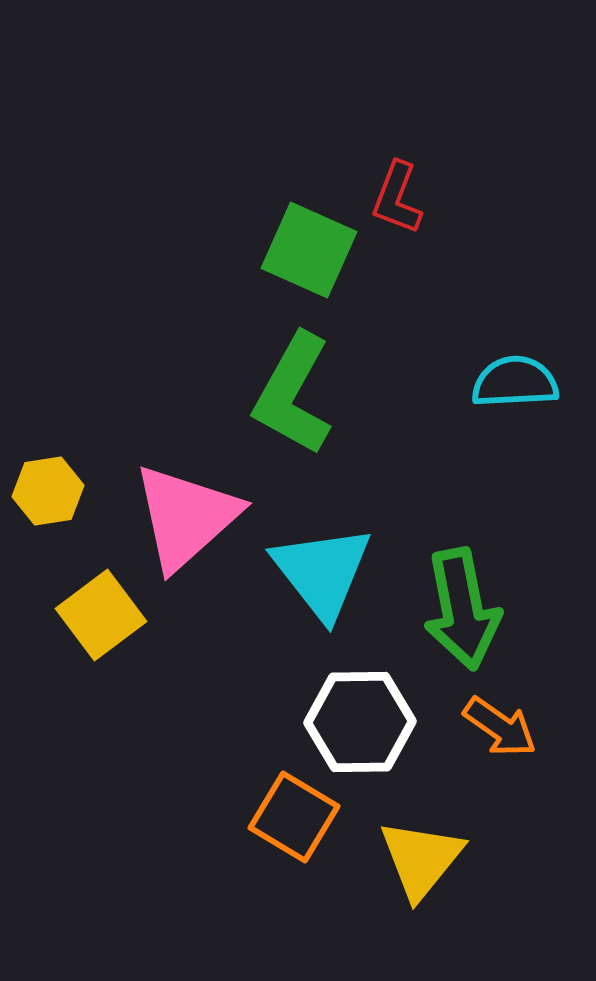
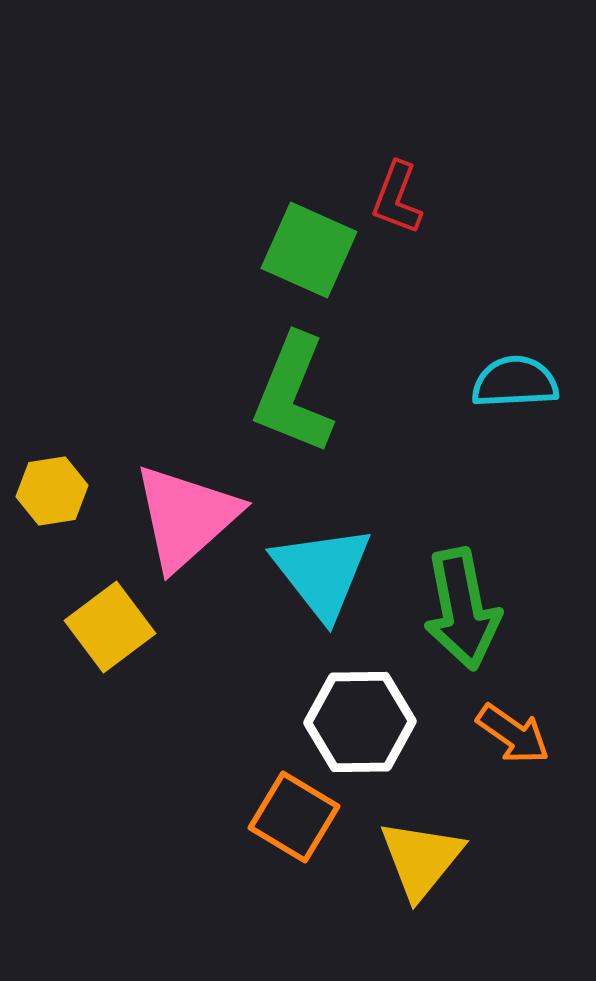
green L-shape: rotated 7 degrees counterclockwise
yellow hexagon: moved 4 px right
yellow square: moved 9 px right, 12 px down
orange arrow: moved 13 px right, 7 px down
